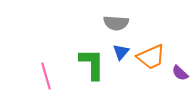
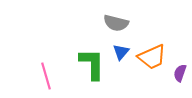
gray semicircle: rotated 10 degrees clockwise
orange trapezoid: moved 1 px right
purple semicircle: rotated 66 degrees clockwise
